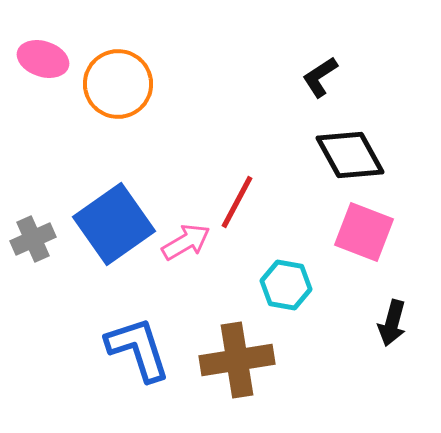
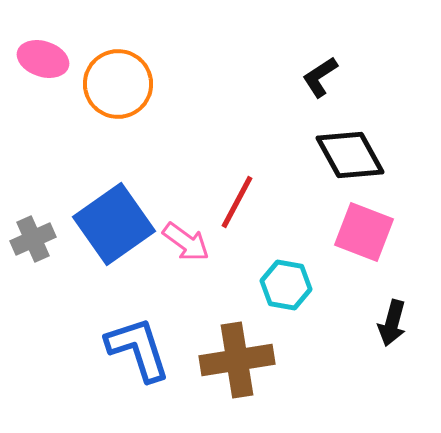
pink arrow: rotated 66 degrees clockwise
